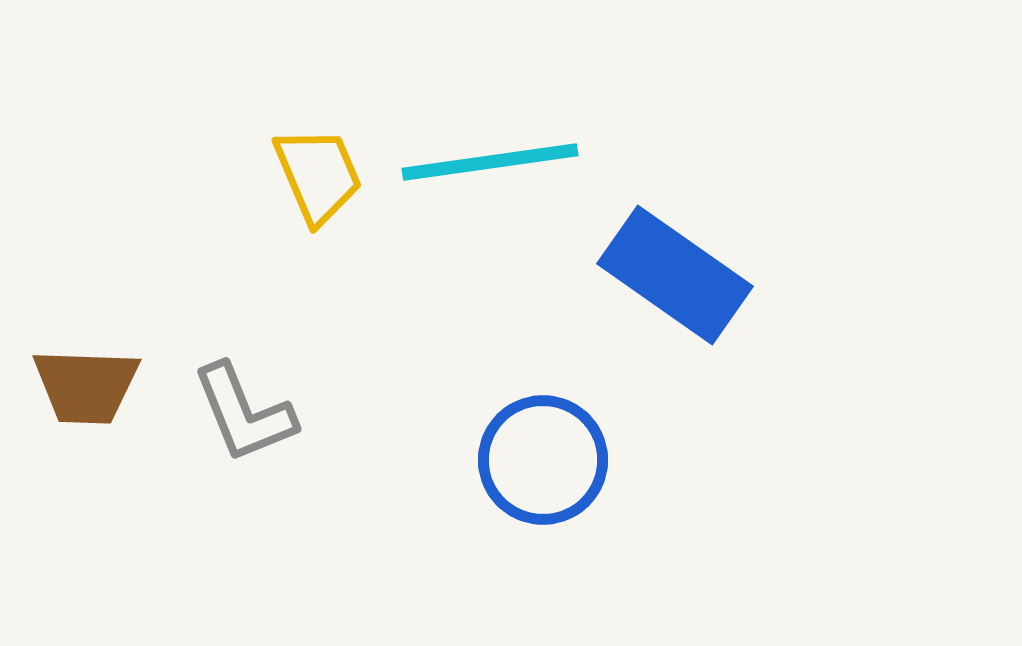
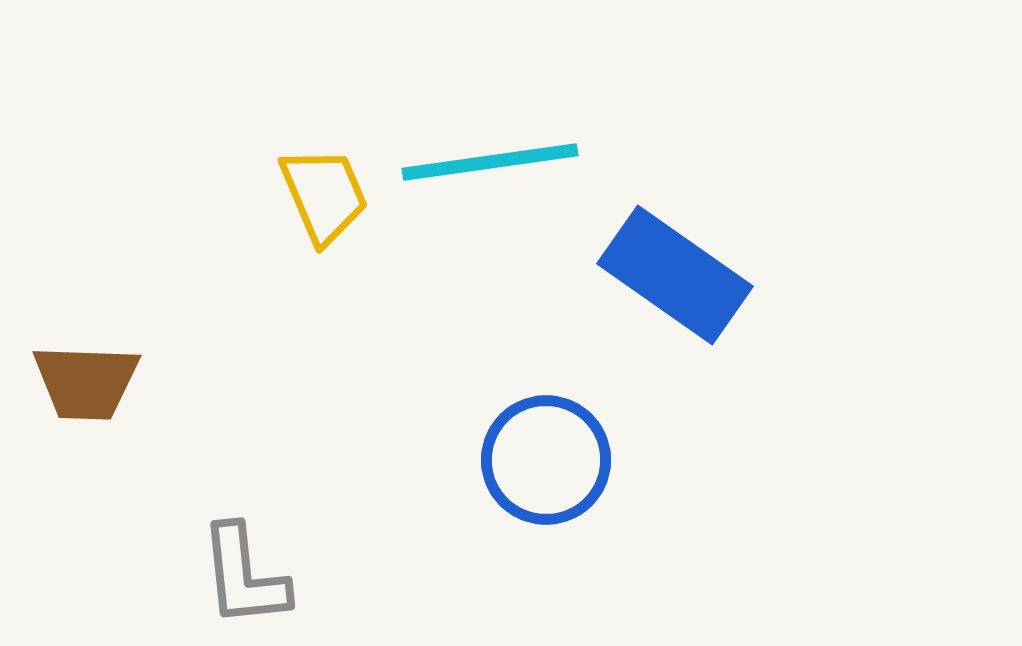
yellow trapezoid: moved 6 px right, 20 px down
brown trapezoid: moved 4 px up
gray L-shape: moved 163 px down; rotated 16 degrees clockwise
blue circle: moved 3 px right
